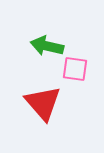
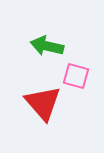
pink square: moved 1 px right, 7 px down; rotated 8 degrees clockwise
